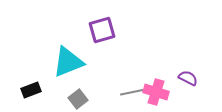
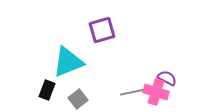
purple semicircle: moved 21 px left
black rectangle: moved 16 px right; rotated 48 degrees counterclockwise
